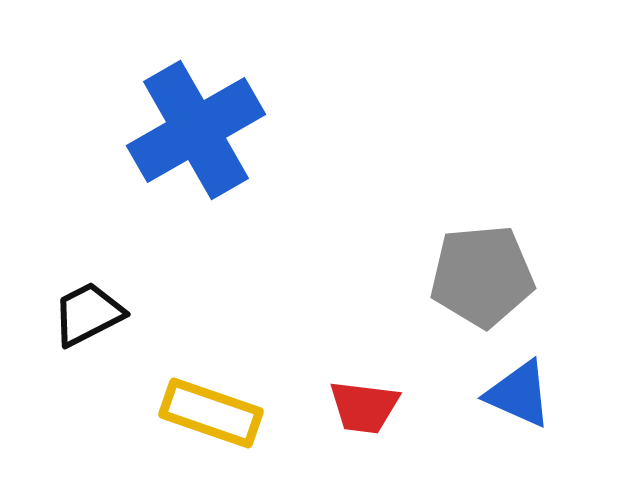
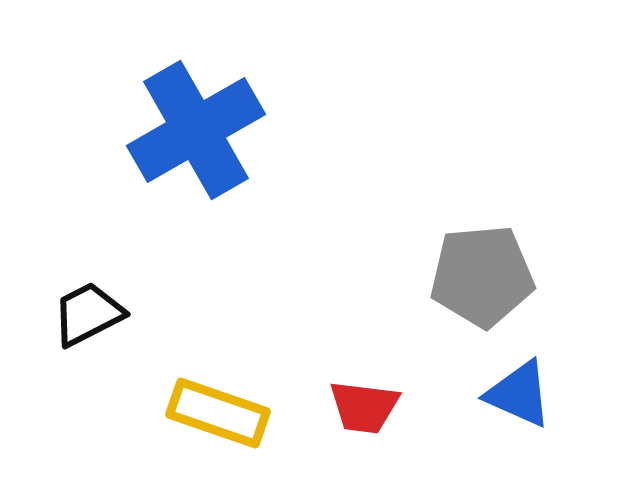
yellow rectangle: moved 7 px right
